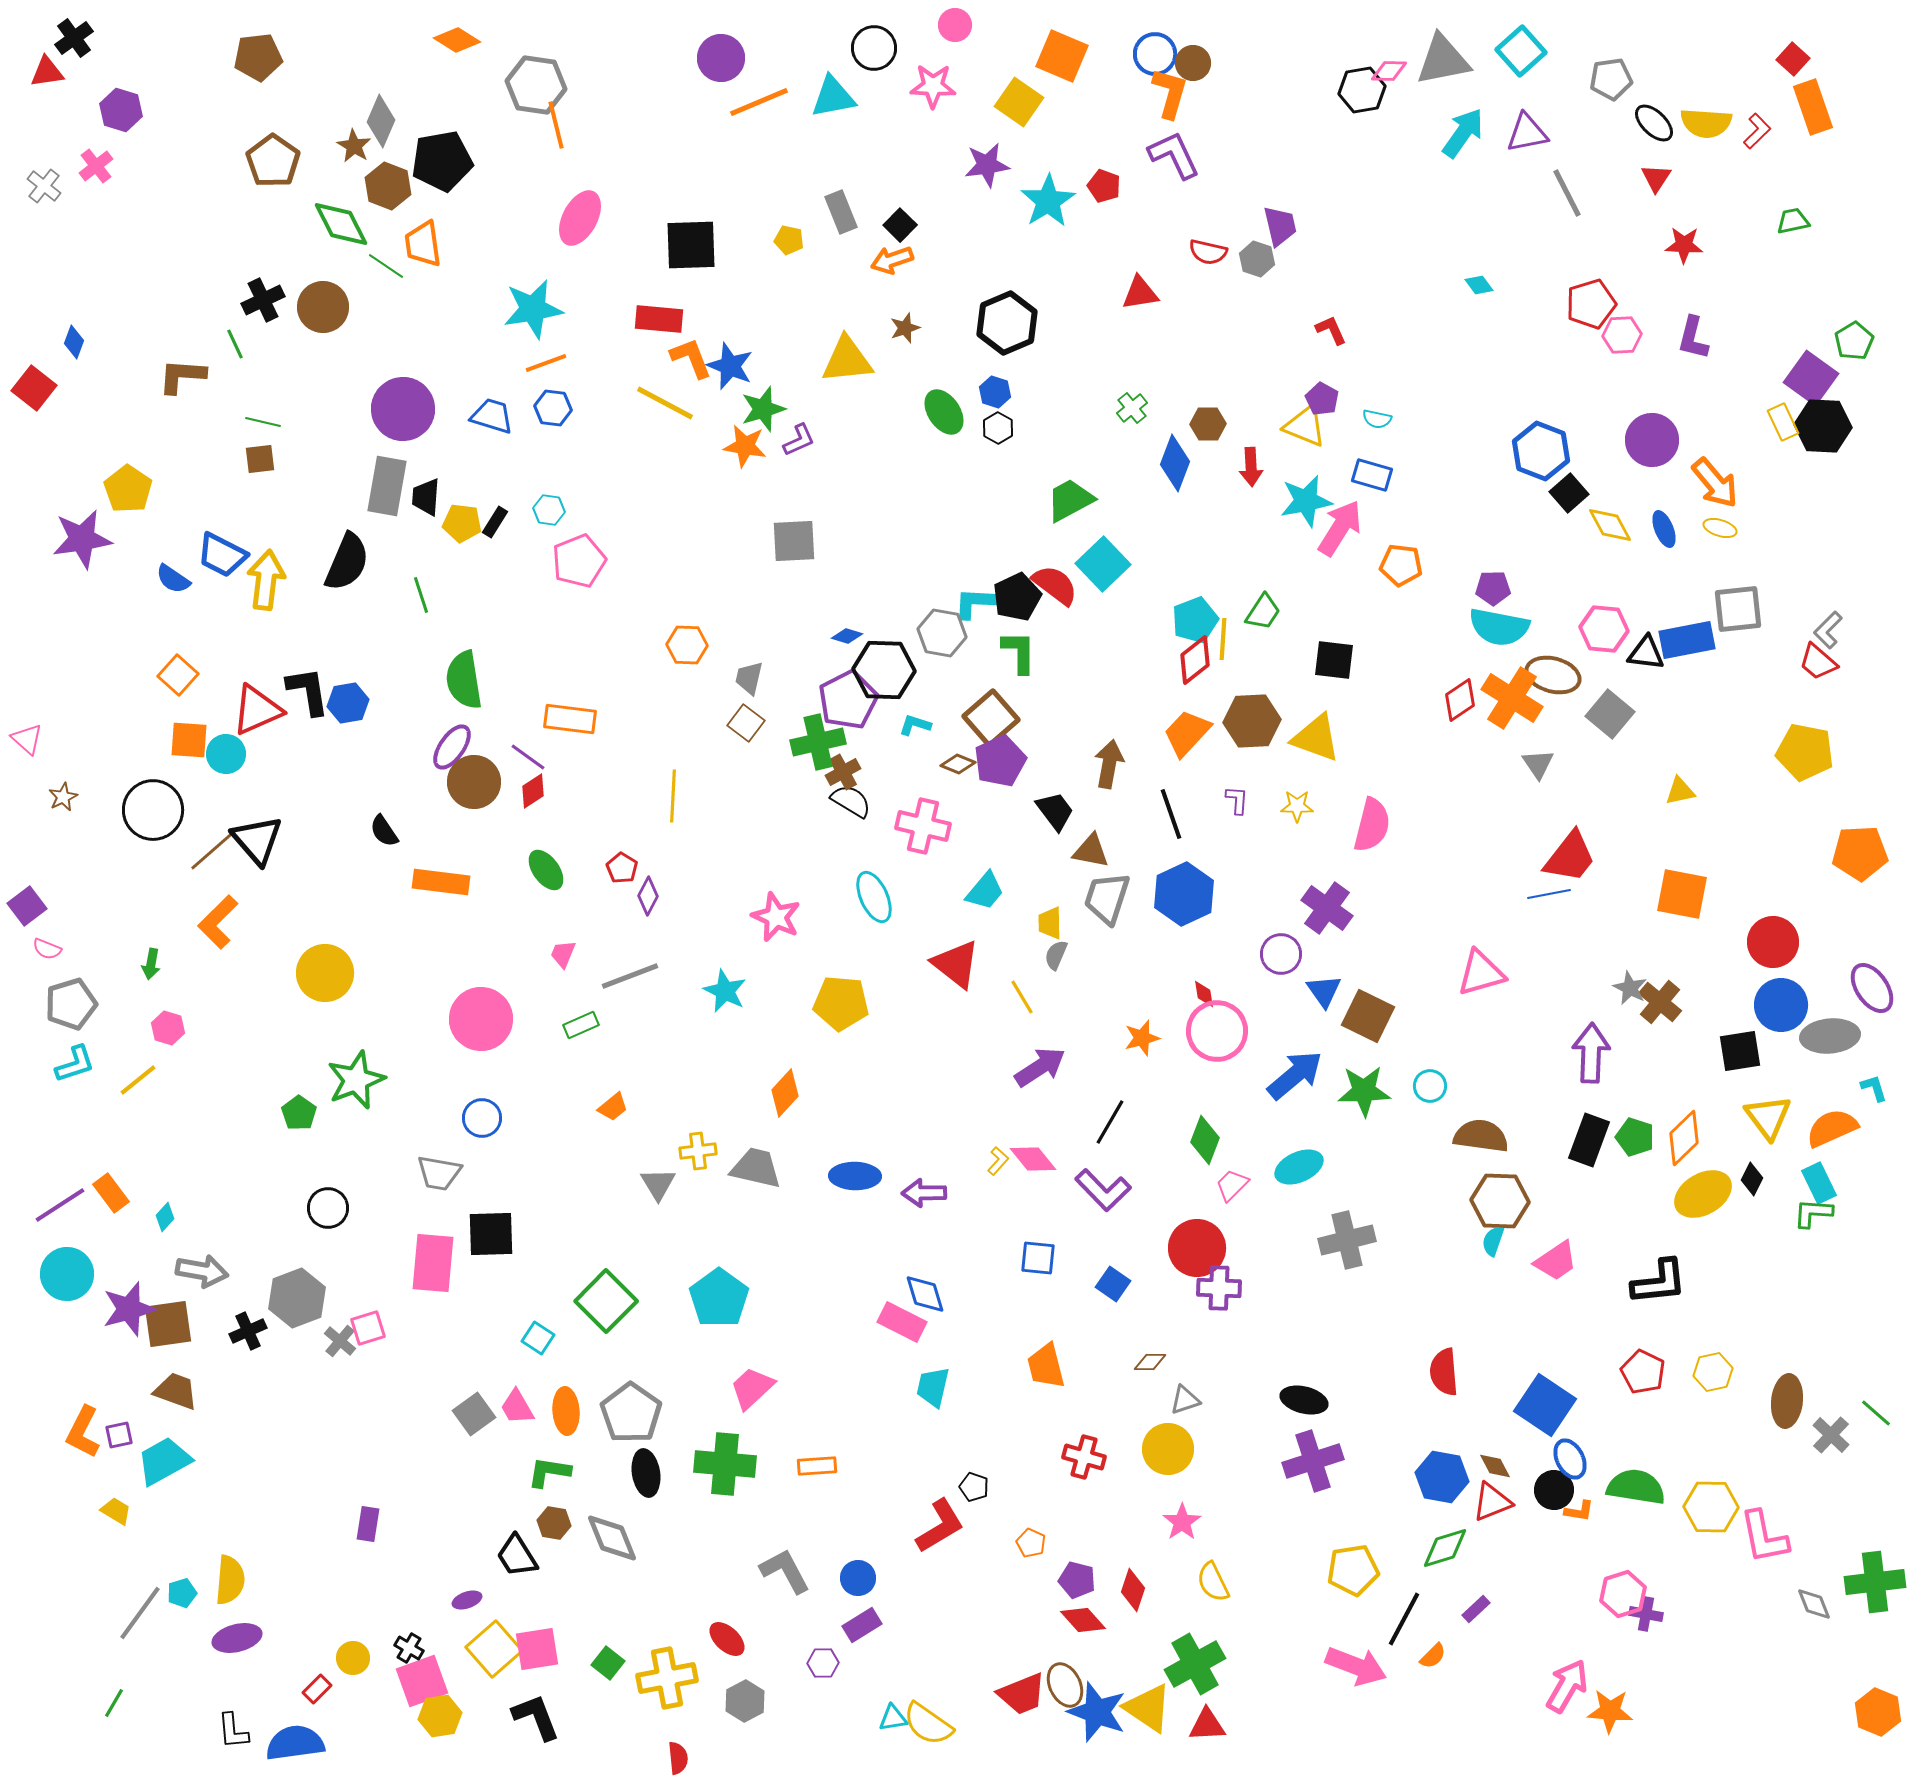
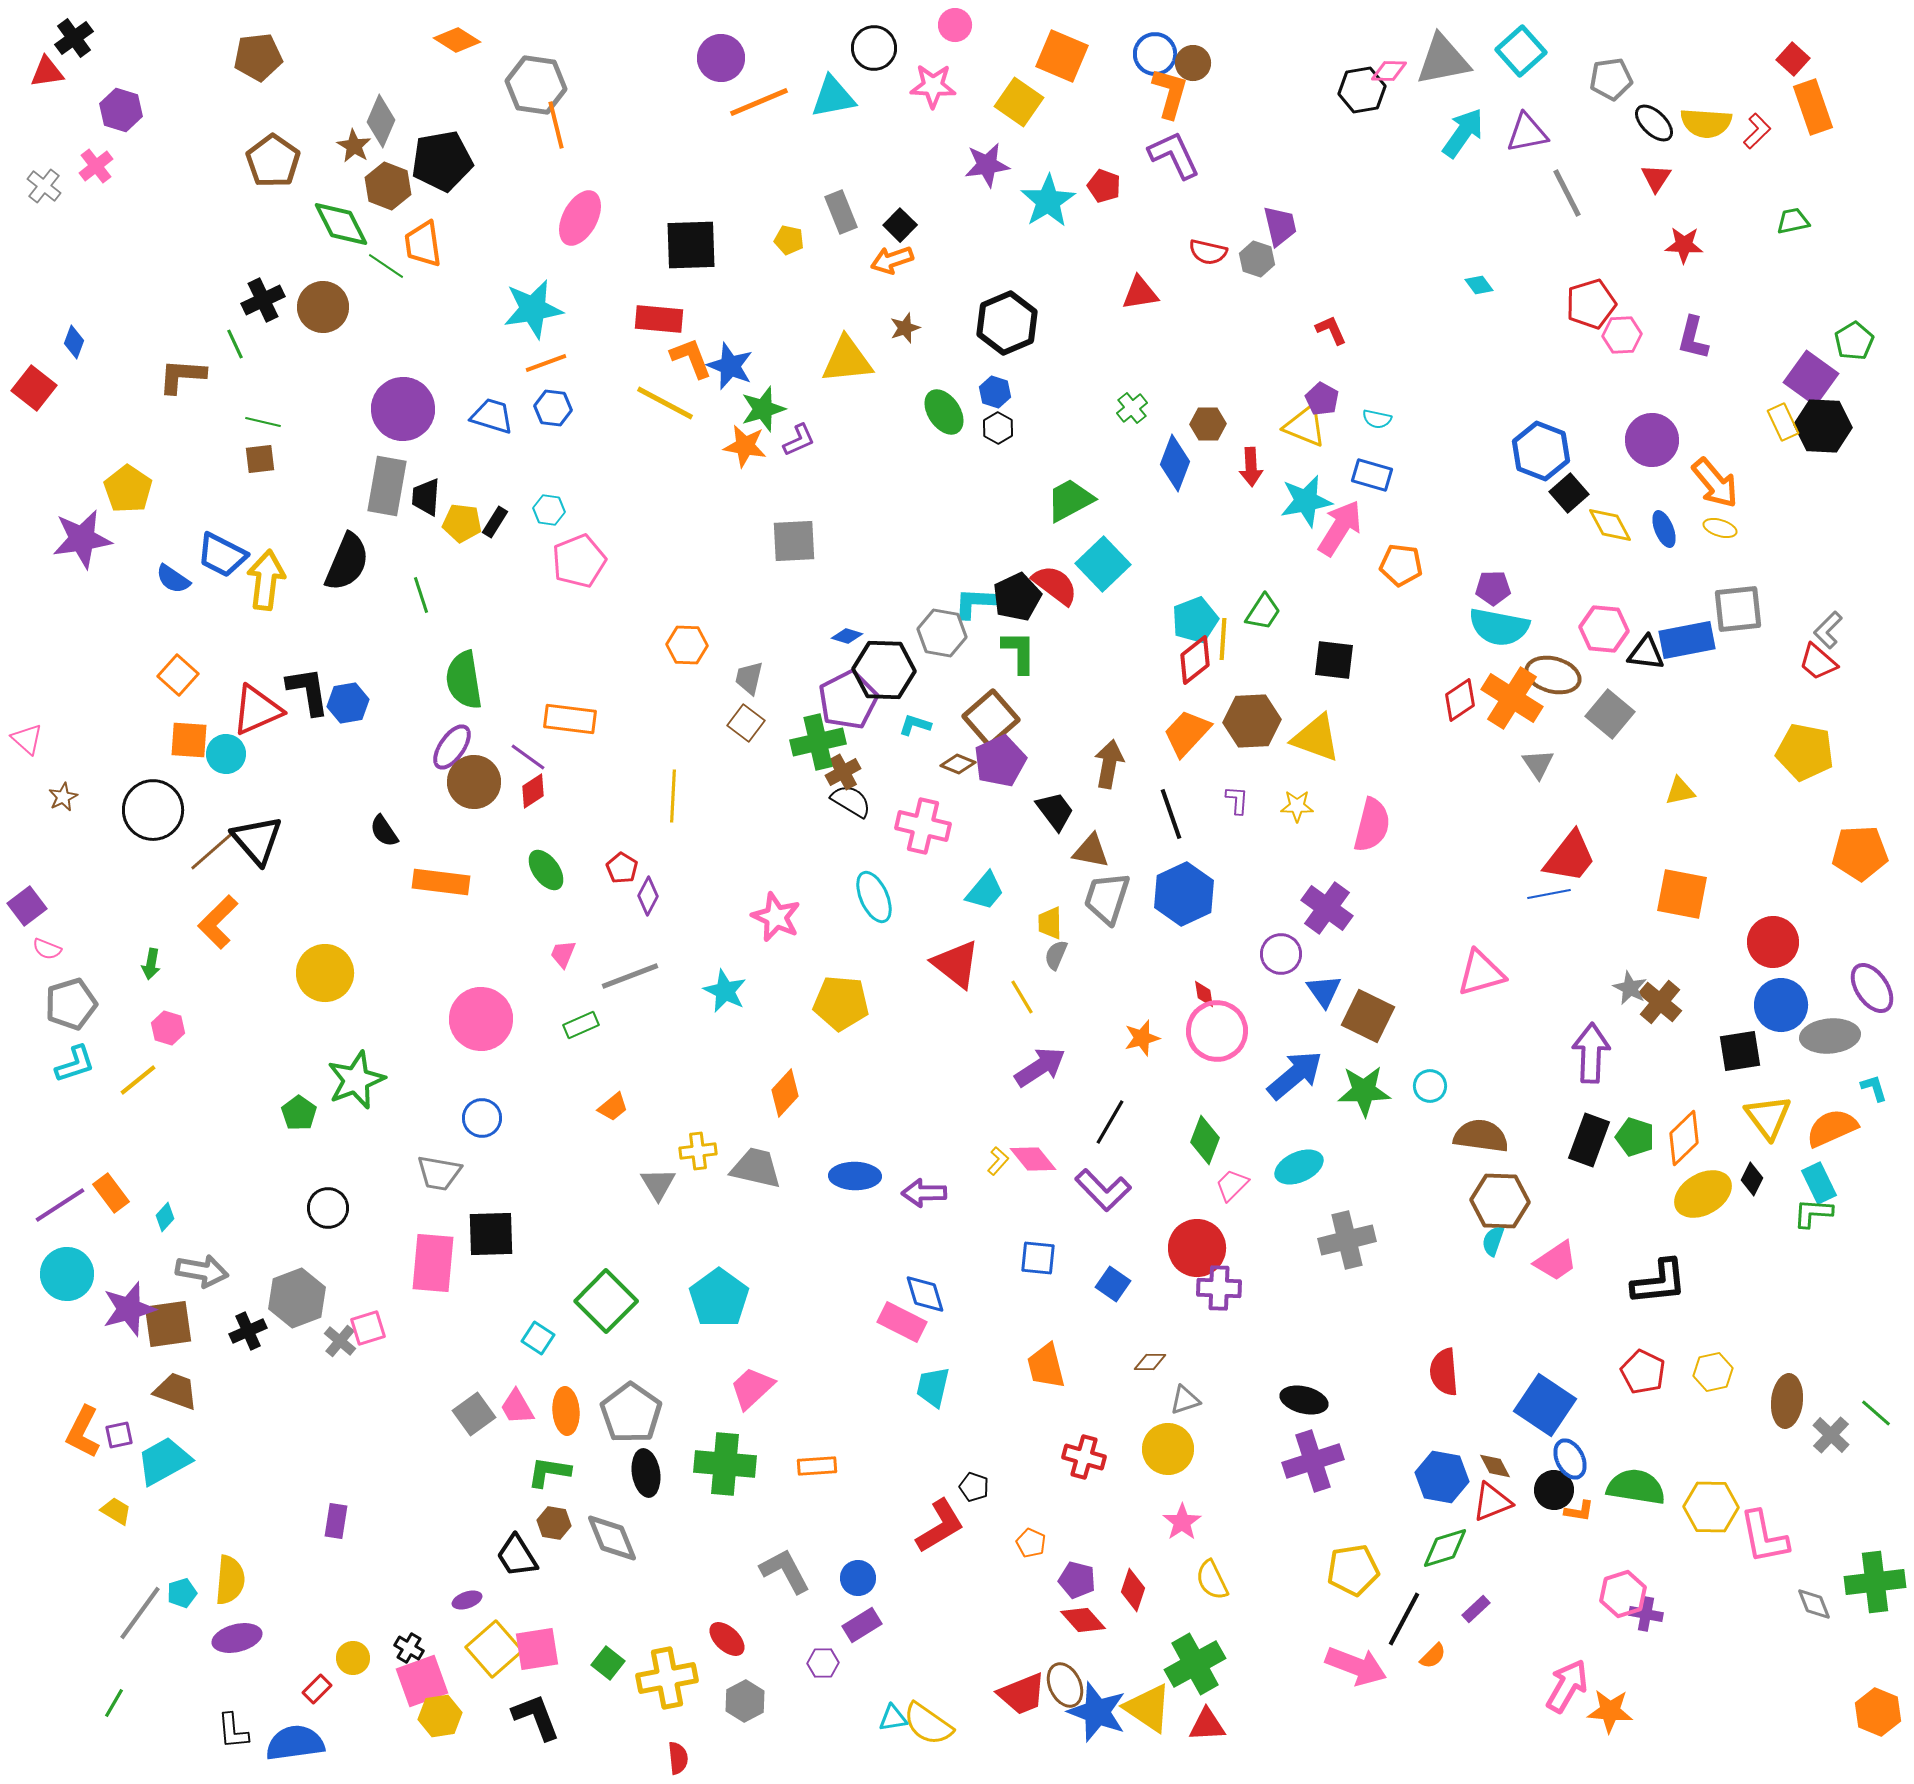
purple rectangle at (368, 1524): moved 32 px left, 3 px up
yellow semicircle at (1213, 1582): moved 1 px left, 2 px up
